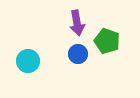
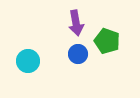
purple arrow: moved 1 px left
